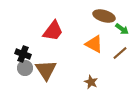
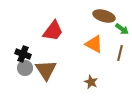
brown line: rotated 35 degrees counterclockwise
